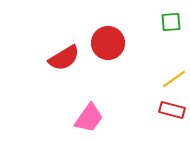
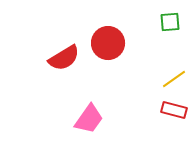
green square: moved 1 px left
red rectangle: moved 2 px right
pink trapezoid: moved 1 px down
